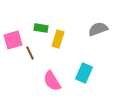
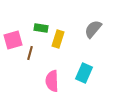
gray semicircle: moved 5 px left; rotated 30 degrees counterclockwise
brown line: rotated 40 degrees clockwise
pink semicircle: rotated 30 degrees clockwise
